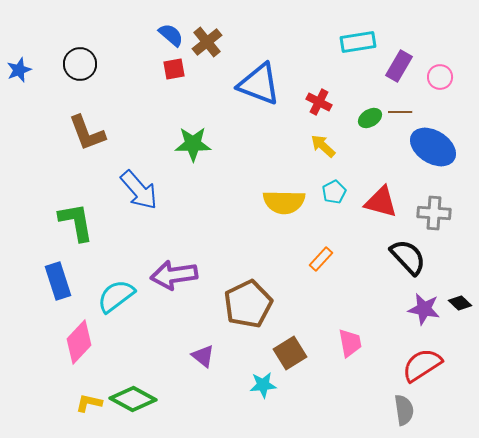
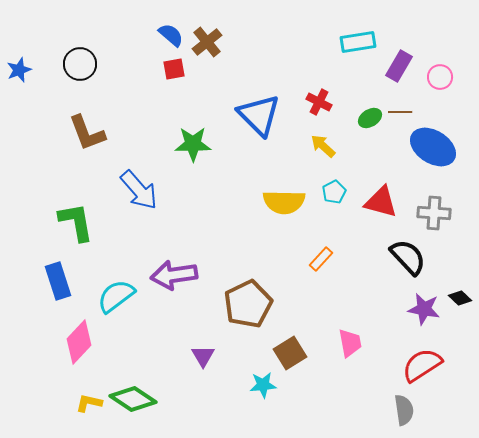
blue triangle: moved 31 px down; rotated 24 degrees clockwise
black diamond: moved 5 px up
purple triangle: rotated 20 degrees clockwise
green diamond: rotated 6 degrees clockwise
